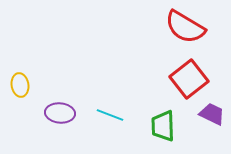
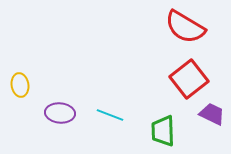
green trapezoid: moved 5 px down
